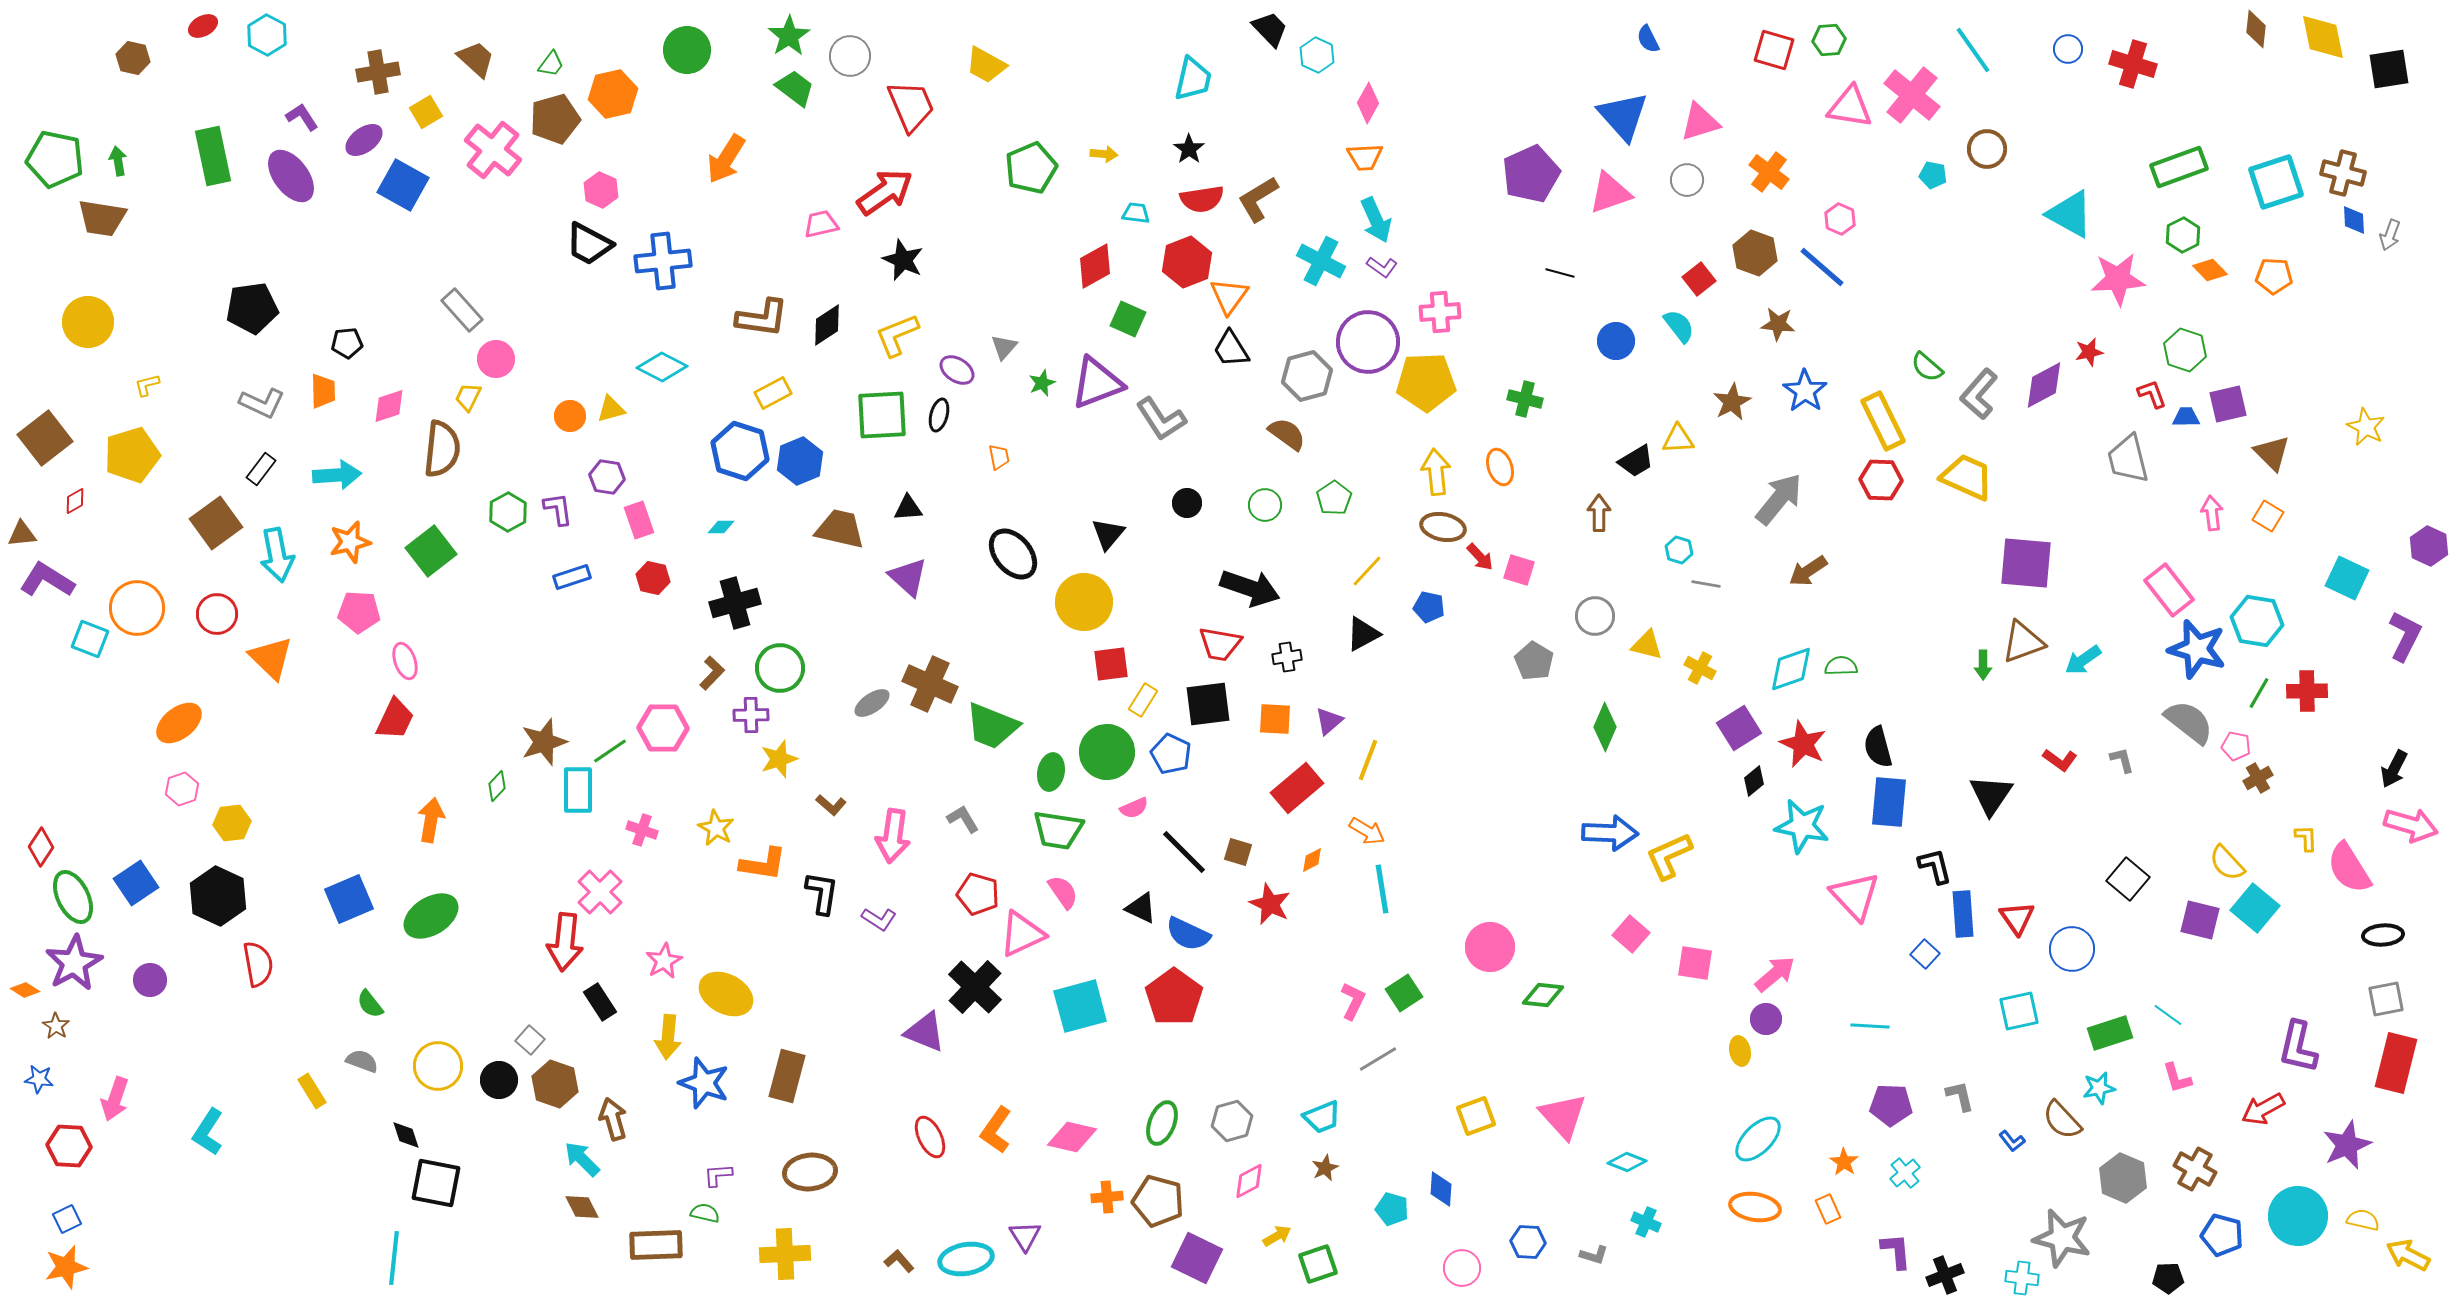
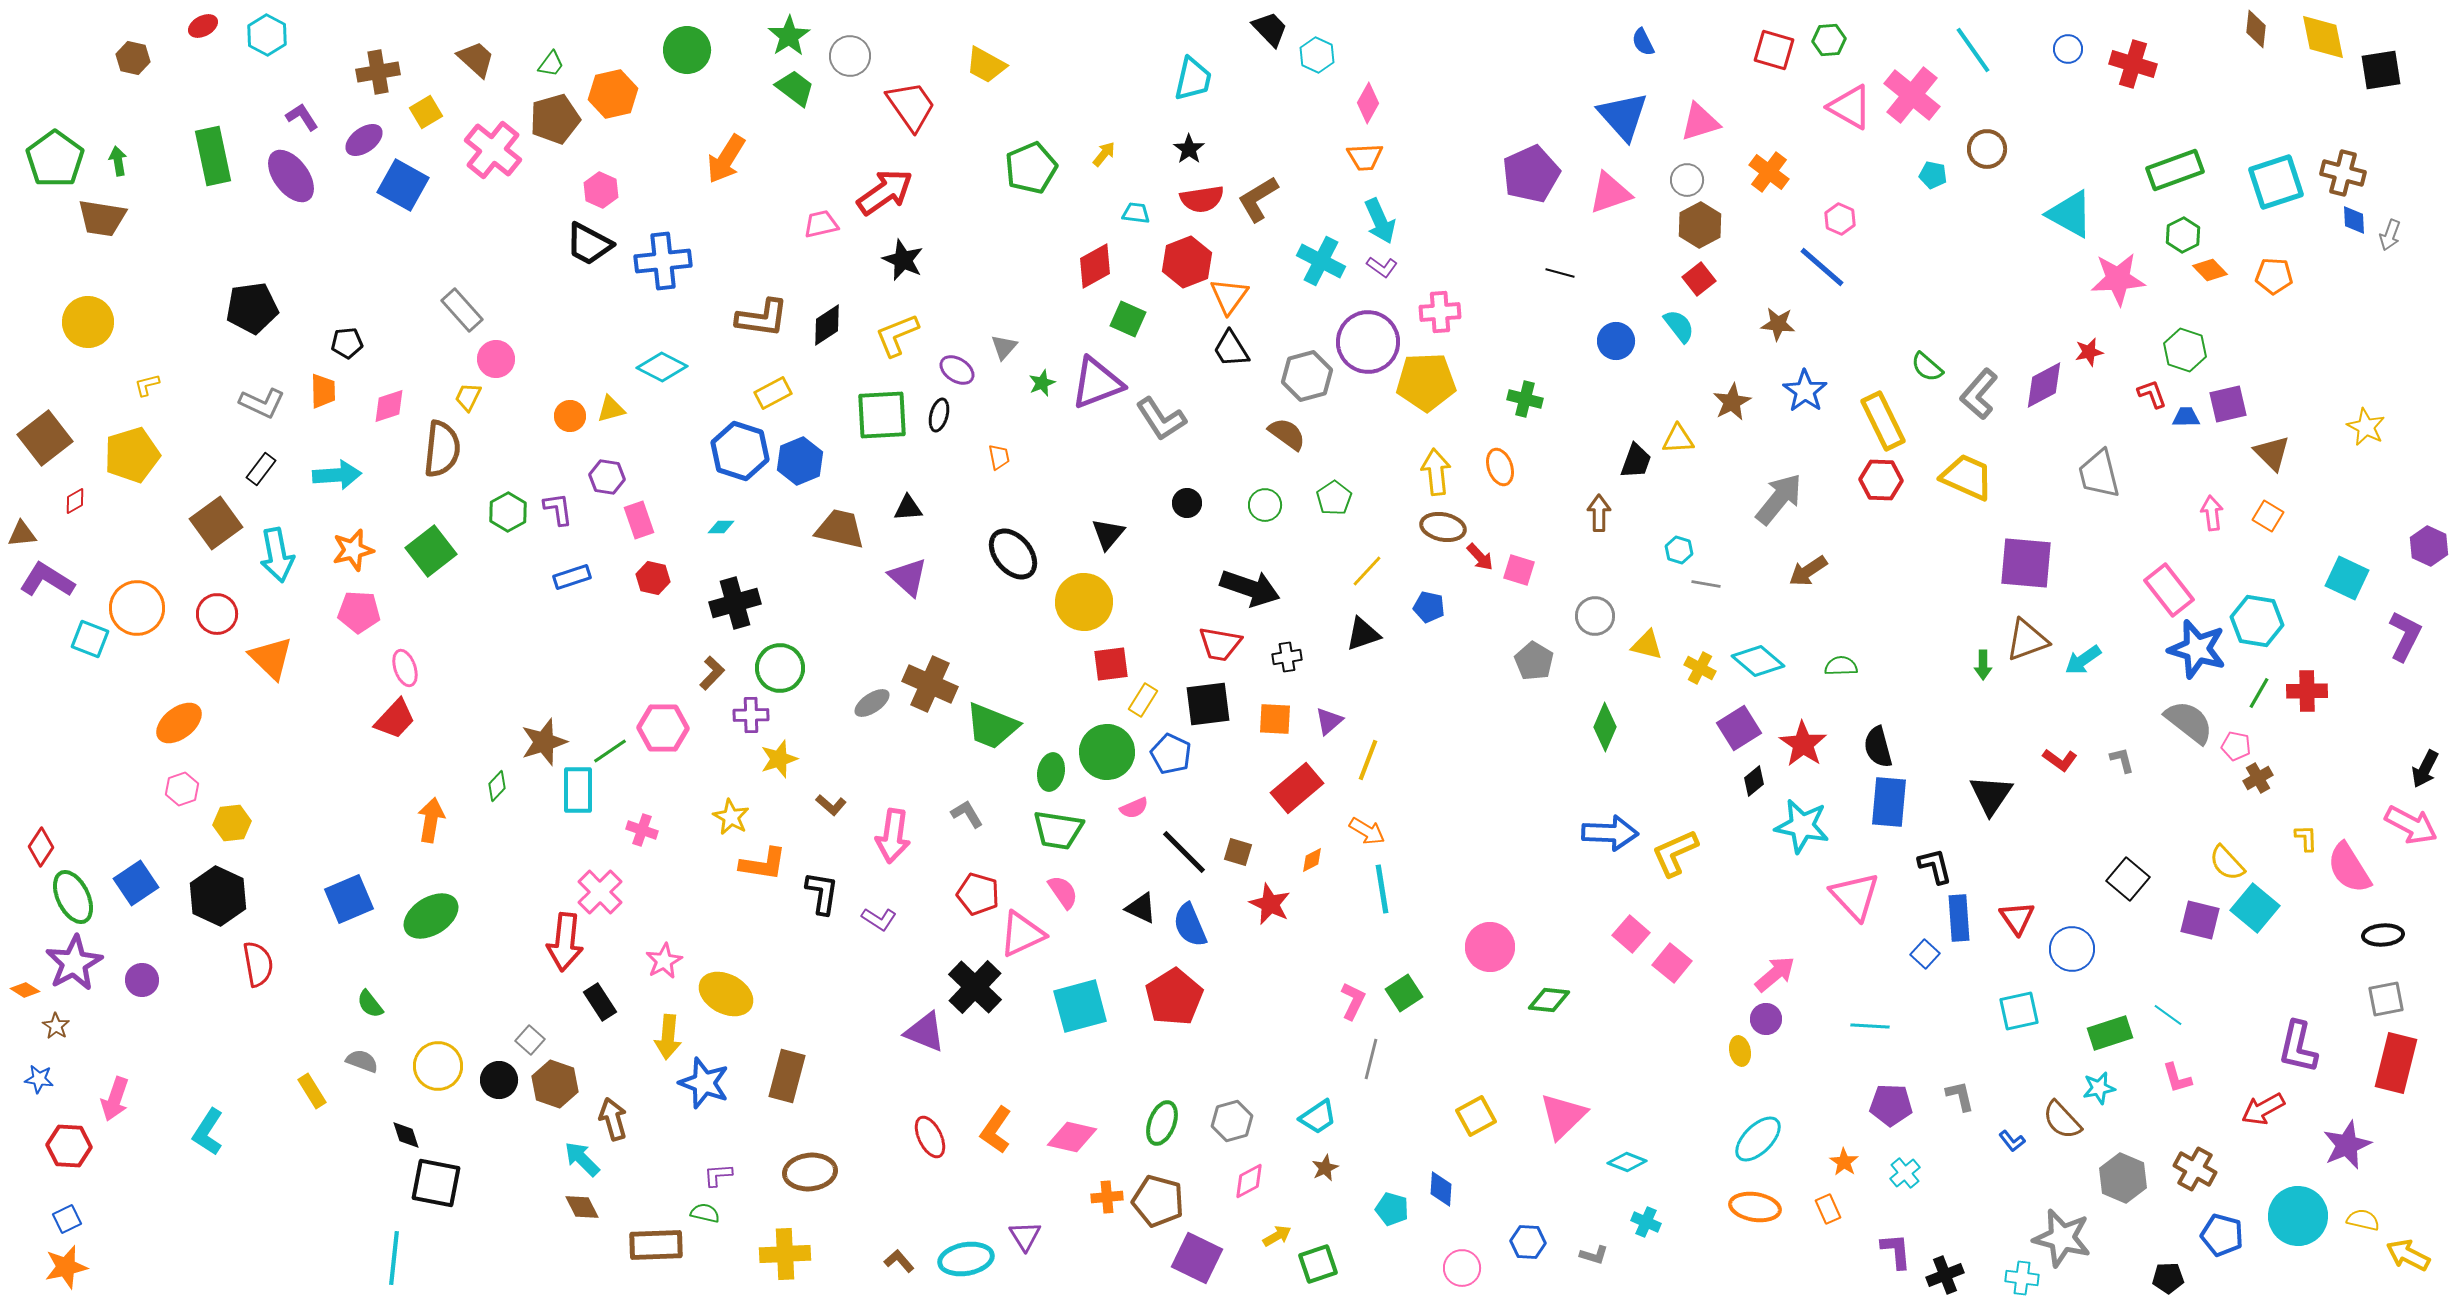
blue semicircle at (1648, 39): moved 5 px left, 3 px down
black square at (2389, 69): moved 8 px left, 1 px down
red trapezoid at (911, 106): rotated 12 degrees counterclockwise
pink triangle at (1850, 107): rotated 21 degrees clockwise
yellow arrow at (1104, 154): rotated 56 degrees counterclockwise
green pentagon at (55, 159): rotated 24 degrees clockwise
green rectangle at (2179, 167): moved 4 px left, 3 px down
cyan arrow at (1376, 220): moved 4 px right, 1 px down
brown hexagon at (1755, 253): moved 55 px left, 28 px up; rotated 12 degrees clockwise
gray trapezoid at (2128, 459): moved 29 px left, 15 px down
black trapezoid at (1636, 461): rotated 39 degrees counterclockwise
orange star at (350, 542): moved 3 px right, 8 px down
black triangle at (1363, 634): rotated 9 degrees clockwise
brown triangle at (2023, 642): moved 4 px right, 2 px up
pink ellipse at (405, 661): moved 7 px down
cyan diamond at (1791, 669): moved 33 px left, 8 px up; rotated 60 degrees clockwise
red trapezoid at (395, 719): rotated 18 degrees clockwise
red star at (1803, 744): rotated 9 degrees clockwise
black arrow at (2394, 769): moved 31 px right
gray L-shape at (963, 819): moved 4 px right, 5 px up
pink arrow at (2411, 825): rotated 12 degrees clockwise
yellow star at (716, 828): moved 15 px right, 11 px up
yellow L-shape at (1669, 856): moved 6 px right, 3 px up
blue rectangle at (1963, 914): moved 4 px left, 4 px down
blue semicircle at (1188, 934): moved 2 px right, 9 px up; rotated 42 degrees clockwise
pink square at (1695, 963): moved 23 px left; rotated 30 degrees clockwise
purple circle at (150, 980): moved 8 px left
green diamond at (1543, 995): moved 6 px right, 5 px down
red pentagon at (1174, 997): rotated 4 degrees clockwise
gray line at (1378, 1059): moved 7 px left; rotated 45 degrees counterclockwise
yellow square at (1476, 1116): rotated 9 degrees counterclockwise
pink triangle at (1563, 1116): rotated 28 degrees clockwise
cyan trapezoid at (1322, 1117): moved 4 px left; rotated 12 degrees counterclockwise
